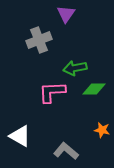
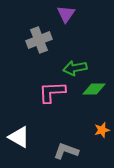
orange star: rotated 28 degrees counterclockwise
white triangle: moved 1 px left, 1 px down
gray L-shape: rotated 20 degrees counterclockwise
